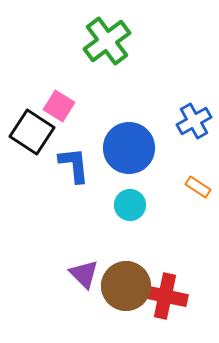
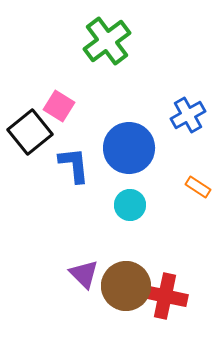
blue cross: moved 6 px left, 6 px up
black square: moved 2 px left; rotated 18 degrees clockwise
